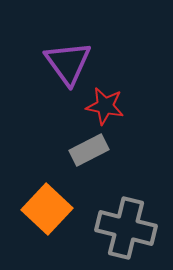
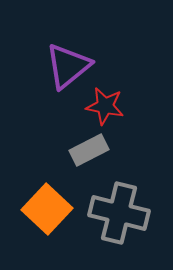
purple triangle: moved 3 px down; rotated 27 degrees clockwise
gray cross: moved 7 px left, 15 px up
